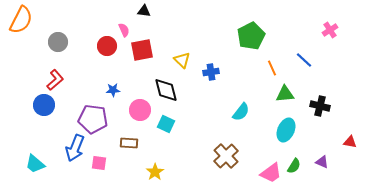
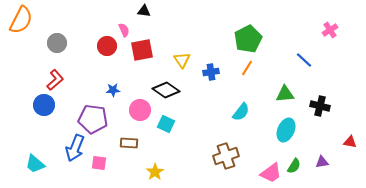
green pentagon: moved 3 px left, 3 px down
gray circle: moved 1 px left, 1 px down
yellow triangle: rotated 12 degrees clockwise
orange line: moved 25 px left; rotated 56 degrees clockwise
black diamond: rotated 40 degrees counterclockwise
brown cross: rotated 25 degrees clockwise
purple triangle: rotated 32 degrees counterclockwise
